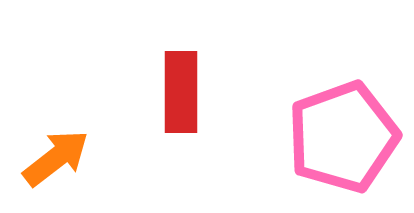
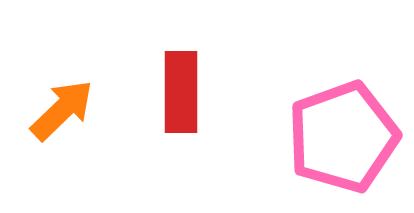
orange arrow: moved 6 px right, 48 px up; rotated 6 degrees counterclockwise
